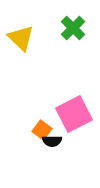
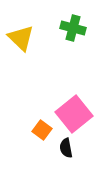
green cross: rotated 30 degrees counterclockwise
pink square: rotated 12 degrees counterclockwise
black semicircle: moved 14 px right, 7 px down; rotated 78 degrees clockwise
